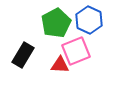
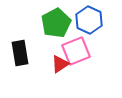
black rectangle: moved 3 px left, 2 px up; rotated 40 degrees counterclockwise
red triangle: moved 1 px up; rotated 36 degrees counterclockwise
